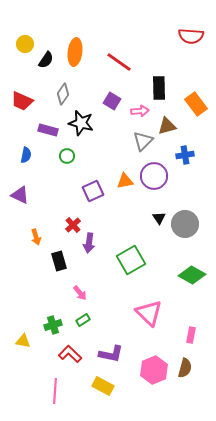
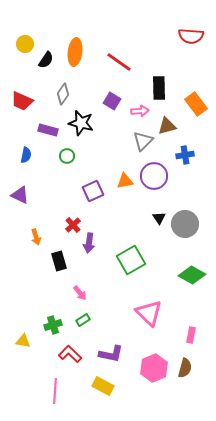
pink hexagon at (154, 370): moved 2 px up
